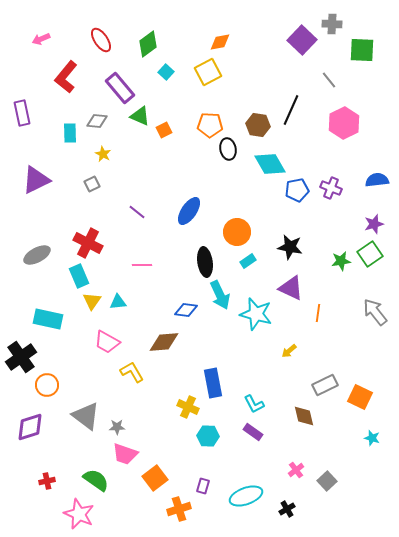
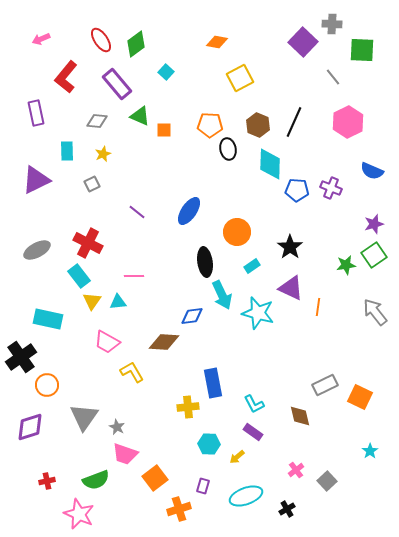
purple square at (302, 40): moved 1 px right, 2 px down
orange diamond at (220, 42): moved 3 px left; rotated 20 degrees clockwise
green diamond at (148, 44): moved 12 px left
yellow square at (208, 72): moved 32 px right, 6 px down
gray line at (329, 80): moved 4 px right, 3 px up
purple rectangle at (120, 88): moved 3 px left, 4 px up
black line at (291, 110): moved 3 px right, 12 px down
purple rectangle at (22, 113): moved 14 px right
pink hexagon at (344, 123): moved 4 px right, 1 px up
brown hexagon at (258, 125): rotated 15 degrees clockwise
orange square at (164, 130): rotated 28 degrees clockwise
cyan rectangle at (70, 133): moved 3 px left, 18 px down
yellow star at (103, 154): rotated 21 degrees clockwise
cyan diamond at (270, 164): rotated 32 degrees clockwise
blue semicircle at (377, 180): moved 5 px left, 9 px up; rotated 150 degrees counterclockwise
blue pentagon at (297, 190): rotated 15 degrees clockwise
black star at (290, 247): rotated 25 degrees clockwise
green square at (370, 254): moved 4 px right, 1 px down
gray ellipse at (37, 255): moved 5 px up
cyan rectangle at (248, 261): moved 4 px right, 5 px down
green star at (341, 261): moved 5 px right, 4 px down
pink line at (142, 265): moved 8 px left, 11 px down
cyan rectangle at (79, 276): rotated 15 degrees counterclockwise
cyan arrow at (220, 295): moved 2 px right
blue diamond at (186, 310): moved 6 px right, 6 px down; rotated 15 degrees counterclockwise
orange line at (318, 313): moved 6 px up
cyan star at (256, 314): moved 2 px right, 1 px up
brown diamond at (164, 342): rotated 8 degrees clockwise
yellow arrow at (289, 351): moved 52 px left, 106 px down
yellow cross at (188, 407): rotated 30 degrees counterclockwise
gray triangle at (86, 416): moved 2 px left, 1 px down; rotated 28 degrees clockwise
brown diamond at (304, 416): moved 4 px left
gray star at (117, 427): rotated 28 degrees clockwise
cyan hexagon at (208, 436): moved 1 px right, 8 px down
cyan star at (372, 438): moved 2 px left, 13 px down; rotated 21 degrees clockwise
green semicircle at (96, 480): rotated 124 degrees clockwise
